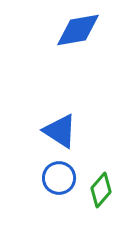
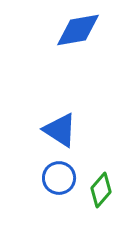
blue triangle: moved 1 px up
